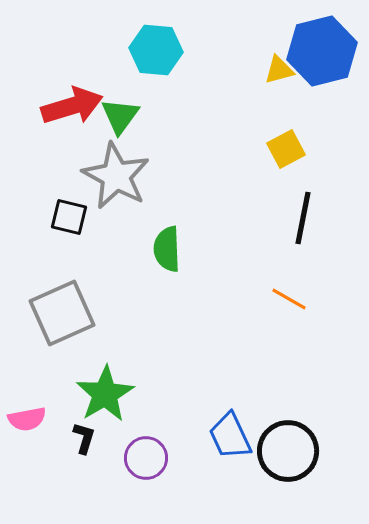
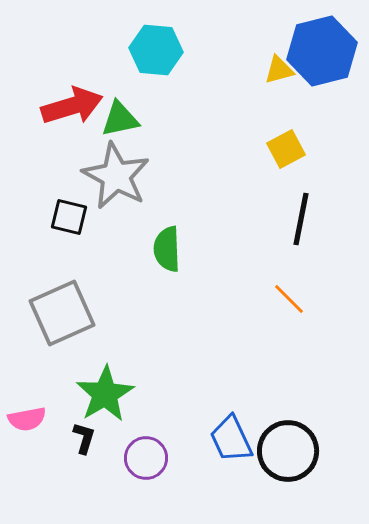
green triangle: moved 3 px down; rotated 42 degrees clockwise
black line: moved 2 px left, 1 px down
orange line: rotated 15 degrees clockwise
blue trapezoid: moved 1 px right, 3 px down
